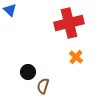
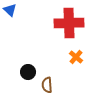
red cross: rotated 12 degrees clockwise
brown semicircle: moved 4 px right, 1 px up; rotated 21 degrees counterclockwise
